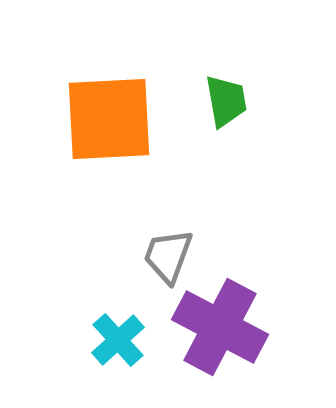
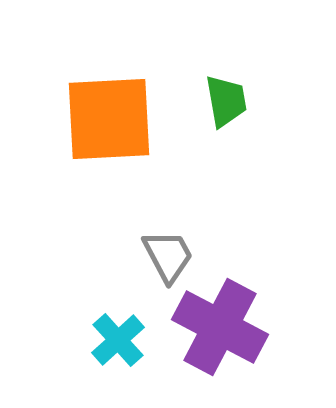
gray trapezoid: rotated 132 degrees clockwise
